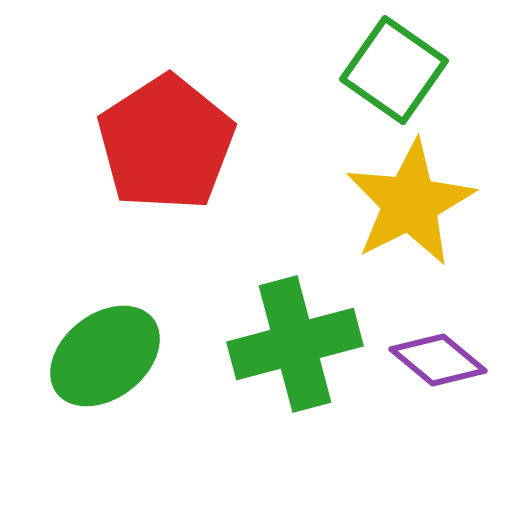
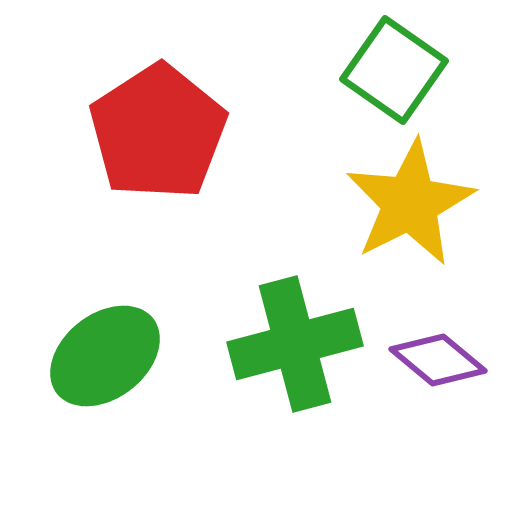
red pentagon: moved 8 px left, 11 px up
